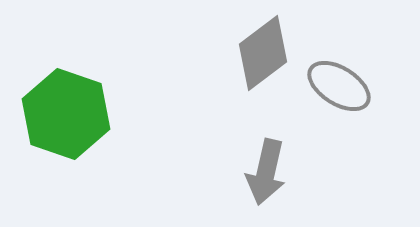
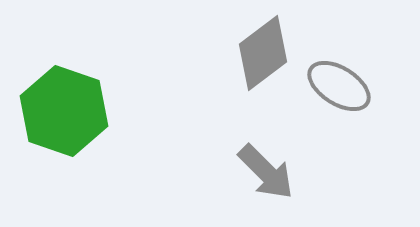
green hexagon: moved 2 px left, 3 px up
gray arrow: rotated 58 degrees counterclockwise
